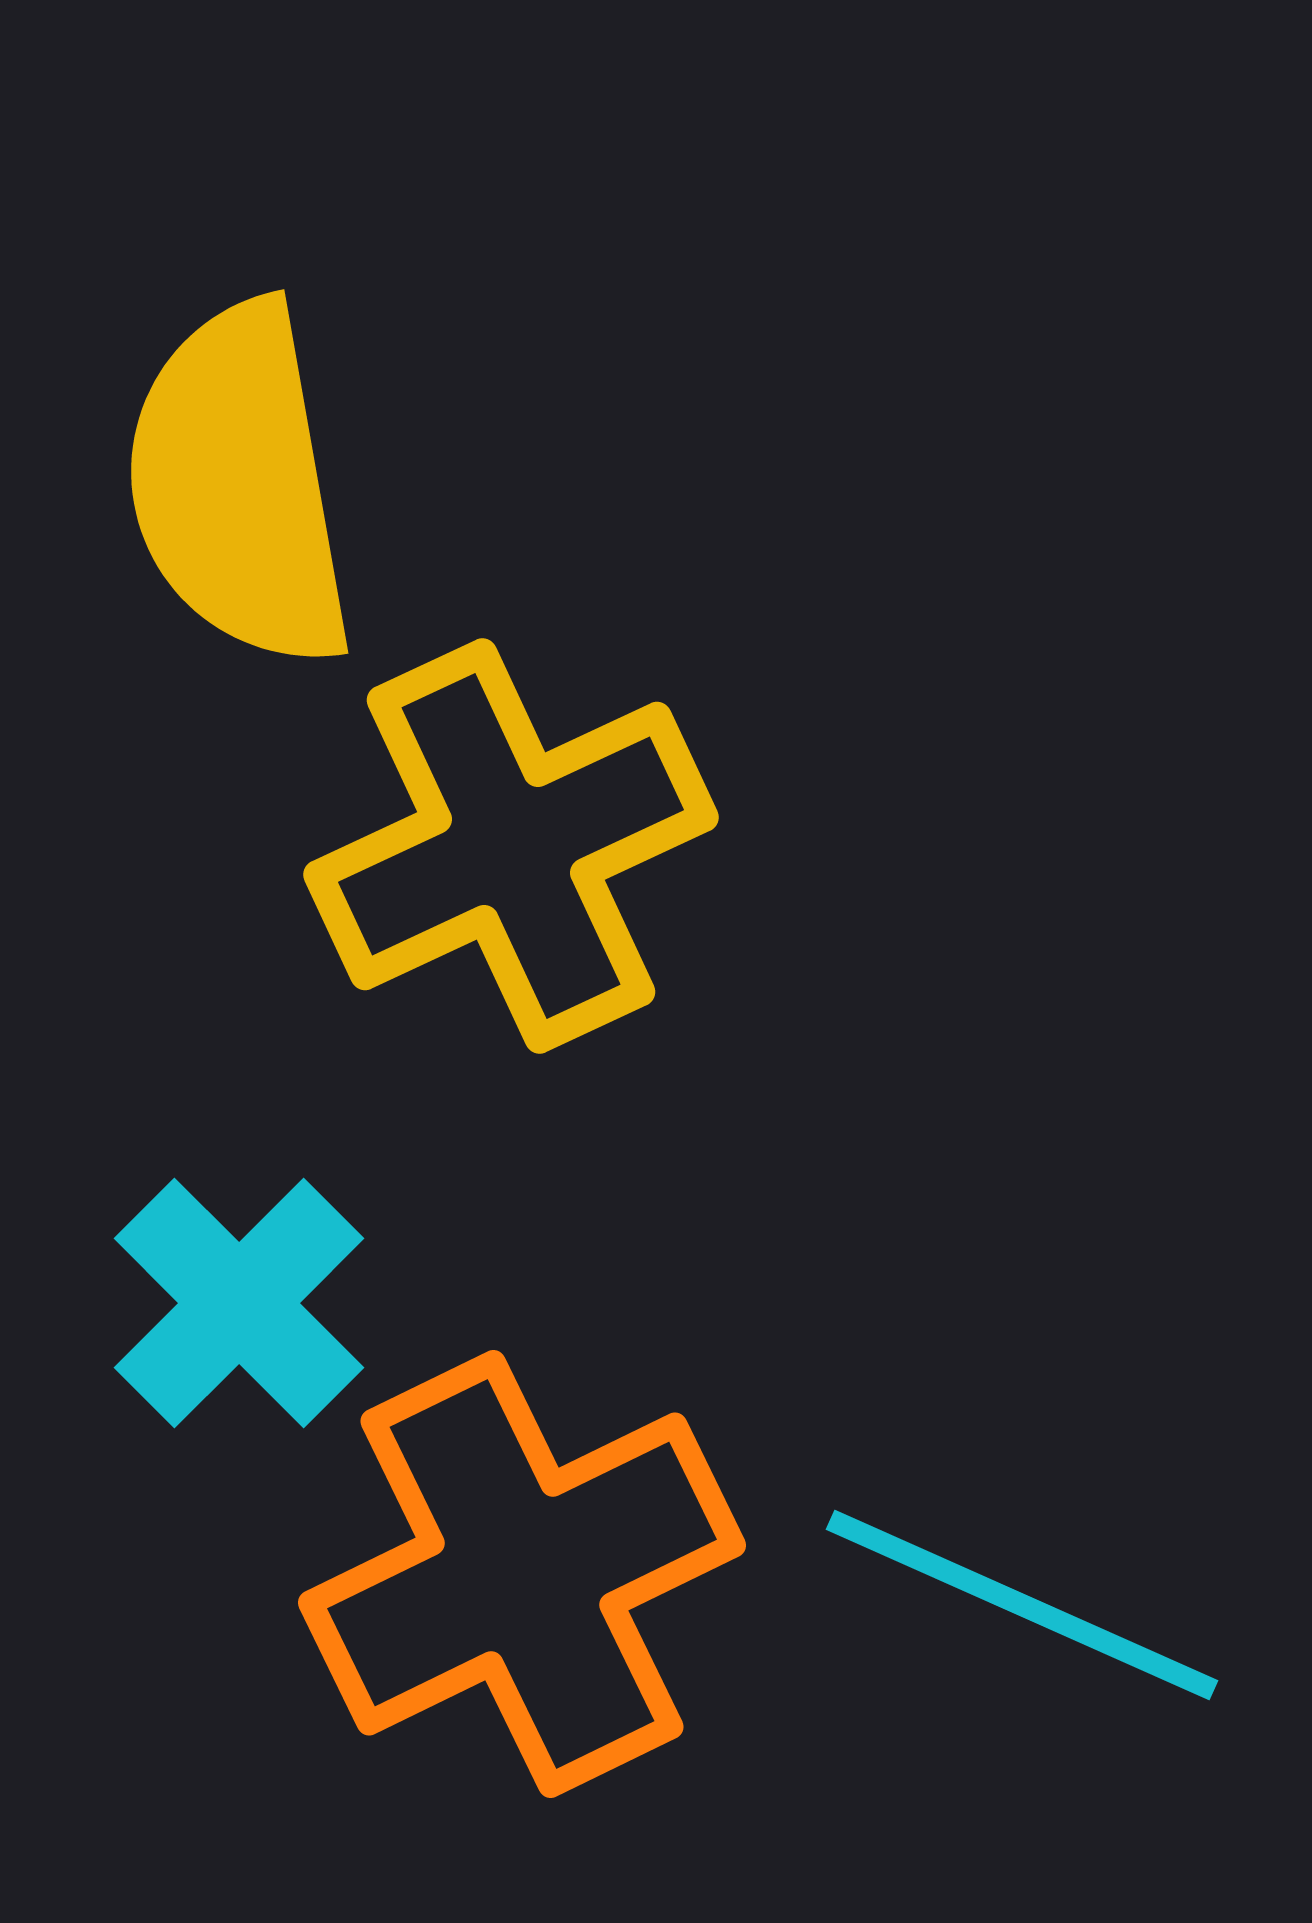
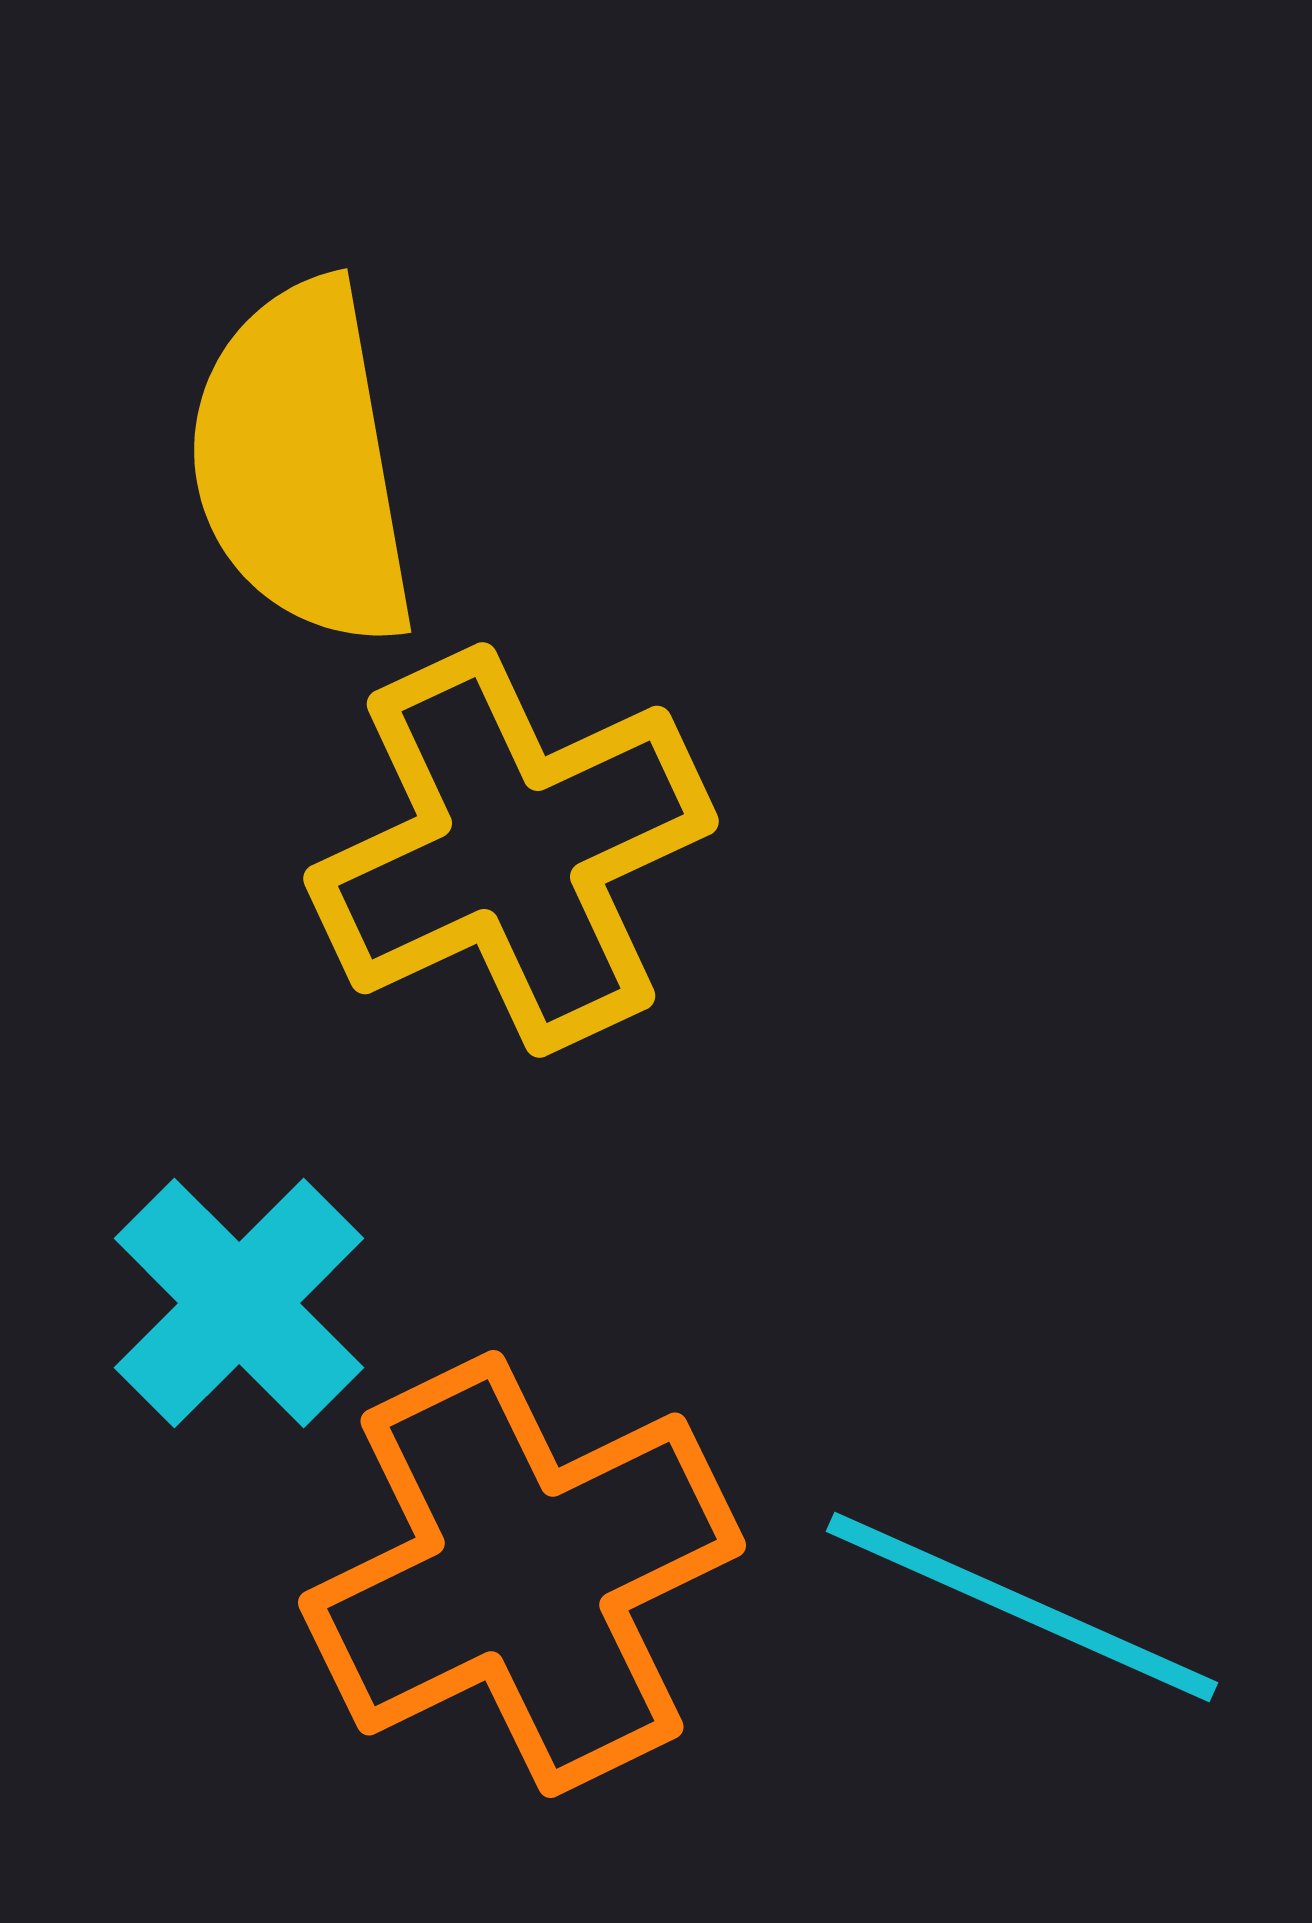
yellow semicircle: moved 63 px right, 21 px up
yellow cross: moved 4 px down
cyan line: moved 2 px down
